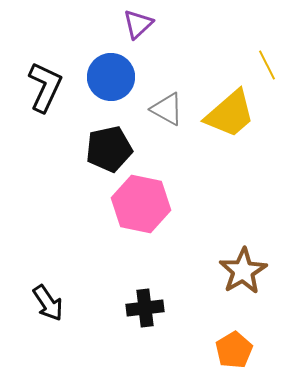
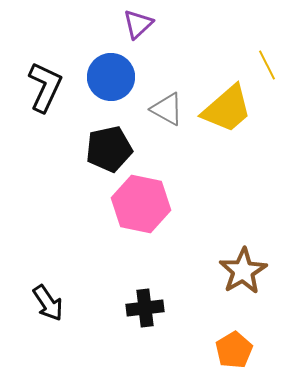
yellow trapezoid: moved 3 px left, 5 px up
